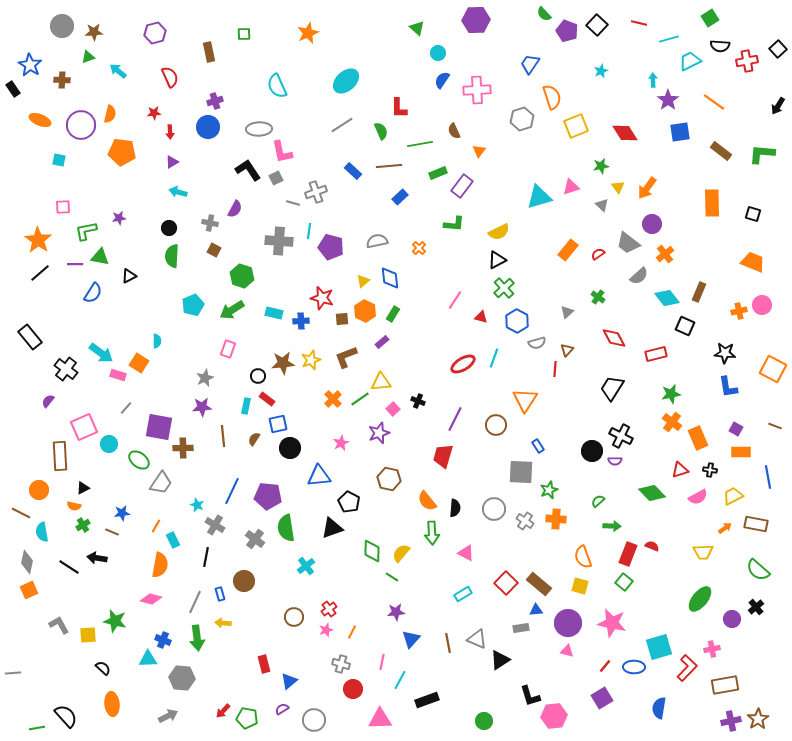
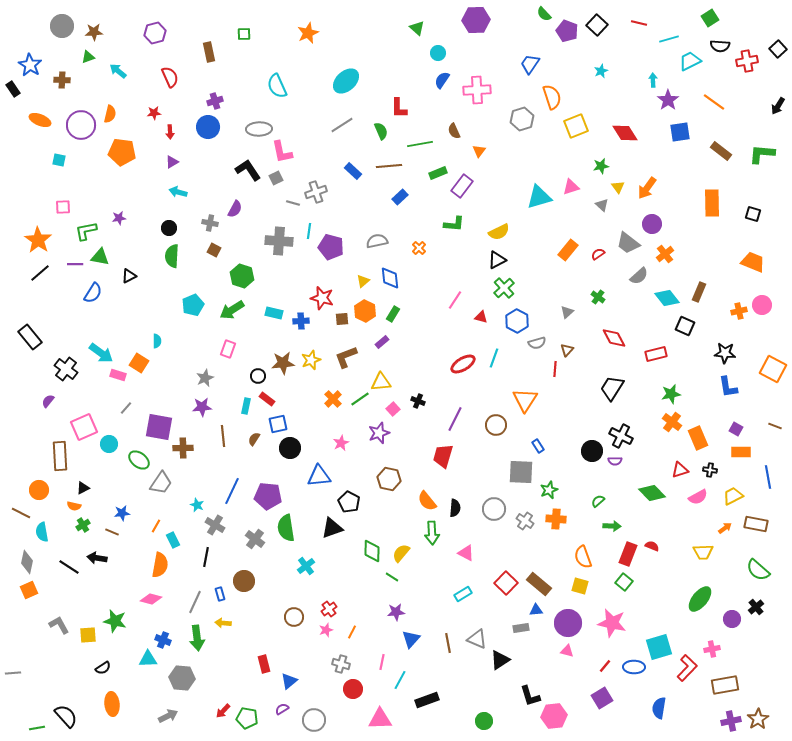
black semicircle at (103, 668): rotated 105 degrees clockwise
